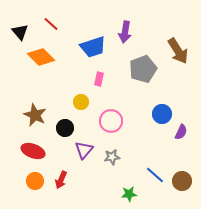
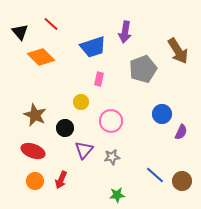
green star: moved 12 px left, 1 px down
